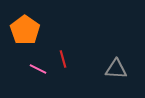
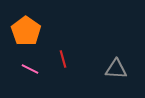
orange pentagon: moved 1 px right, 1 px down
pink line: moved 8 px left
